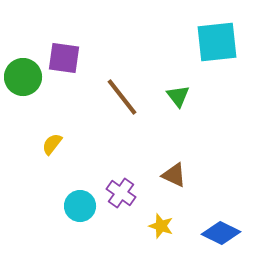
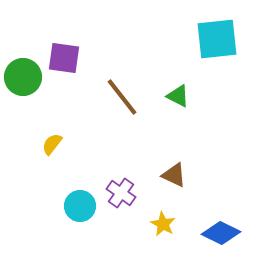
cyan square: moved 3 px up
green triangle: rotated 25 degrees counterclockwise
yellow star: moved 2 px right, 2 px up; rotated 10 degrees clockwise
